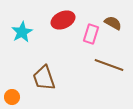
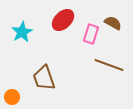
red ellipse: rotated 20 degrees counterclockwise
